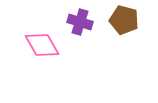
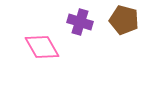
pink diamond: moved 2 px down
